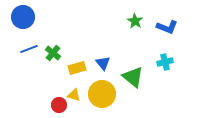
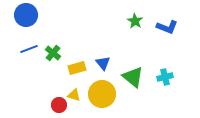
blue circle: moved 3 px right, 2 px up
cyan cross: moved 15 px down
